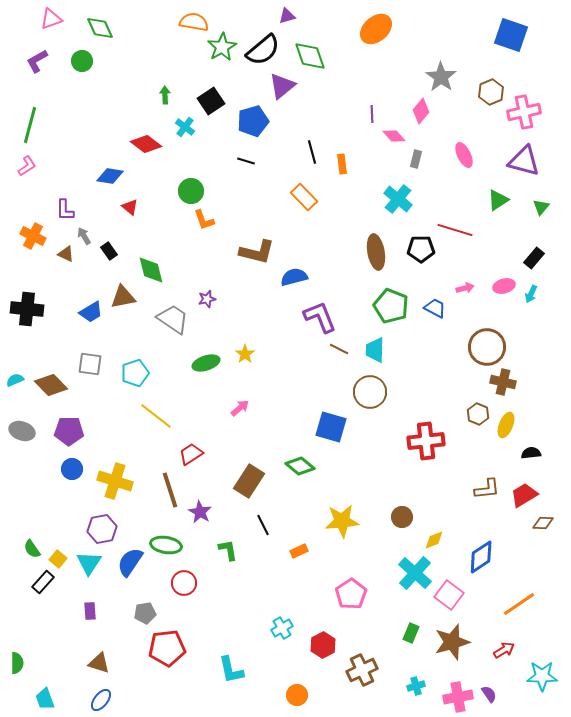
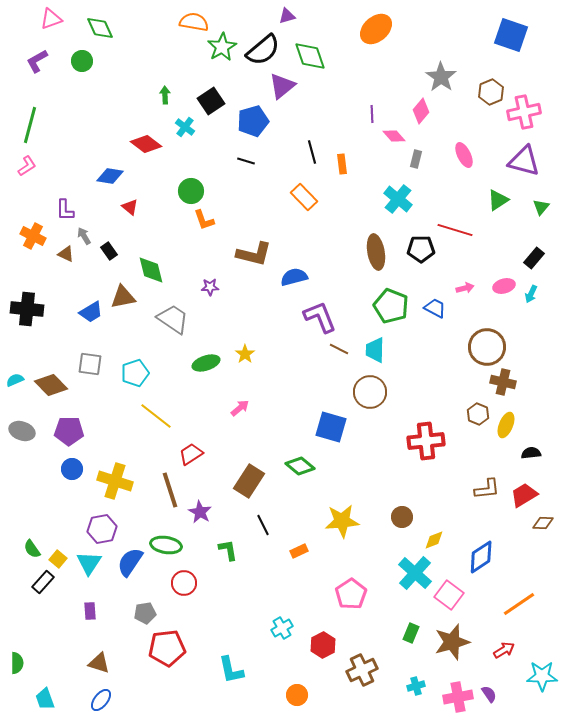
brown L-shape at (257, 252): moved 3 px left, 2 px down
purple star at (207, 299): moved 3 px right, 12 px up; rotated 12 degrees clockwise
